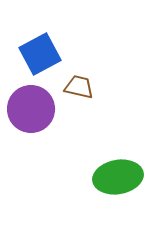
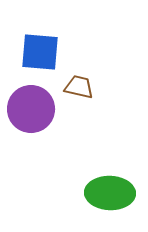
blue square: moved 2 px up; rotated 33 degrees clockwise
green ellipse: moved 8 px left, 16 px down; rotated 12 degrees clockwise
